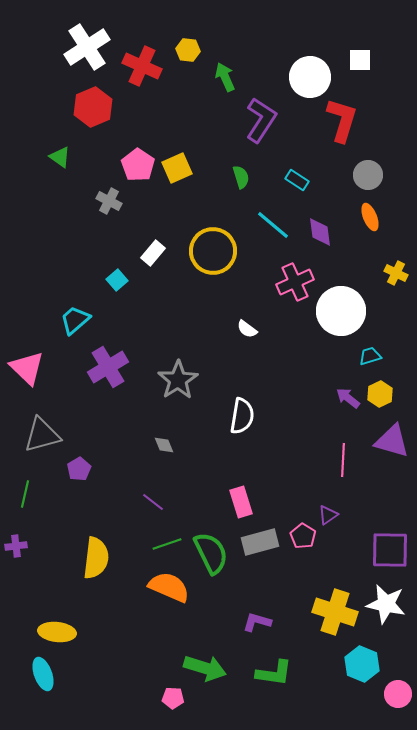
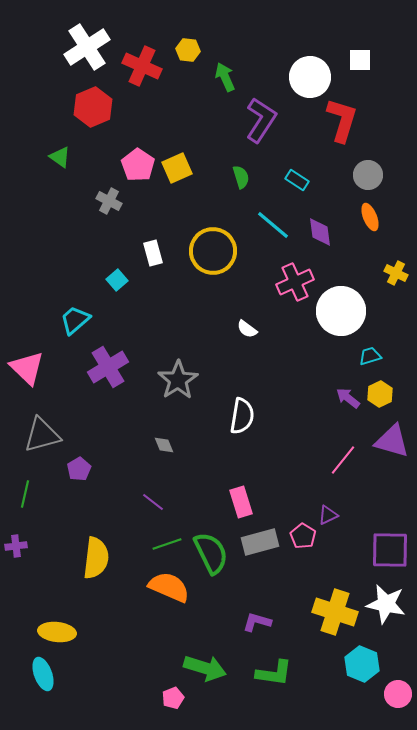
white rectangle at (153, 253): rotated 55 degrees counterclockwise
pink line at (343, 460): rotated 36 degrees clockwise
purple triangle at (328, 515): rotated 10 degrees clockwise
pink pentagon at (173, 698): rotated 25 degrees counterclockwise
